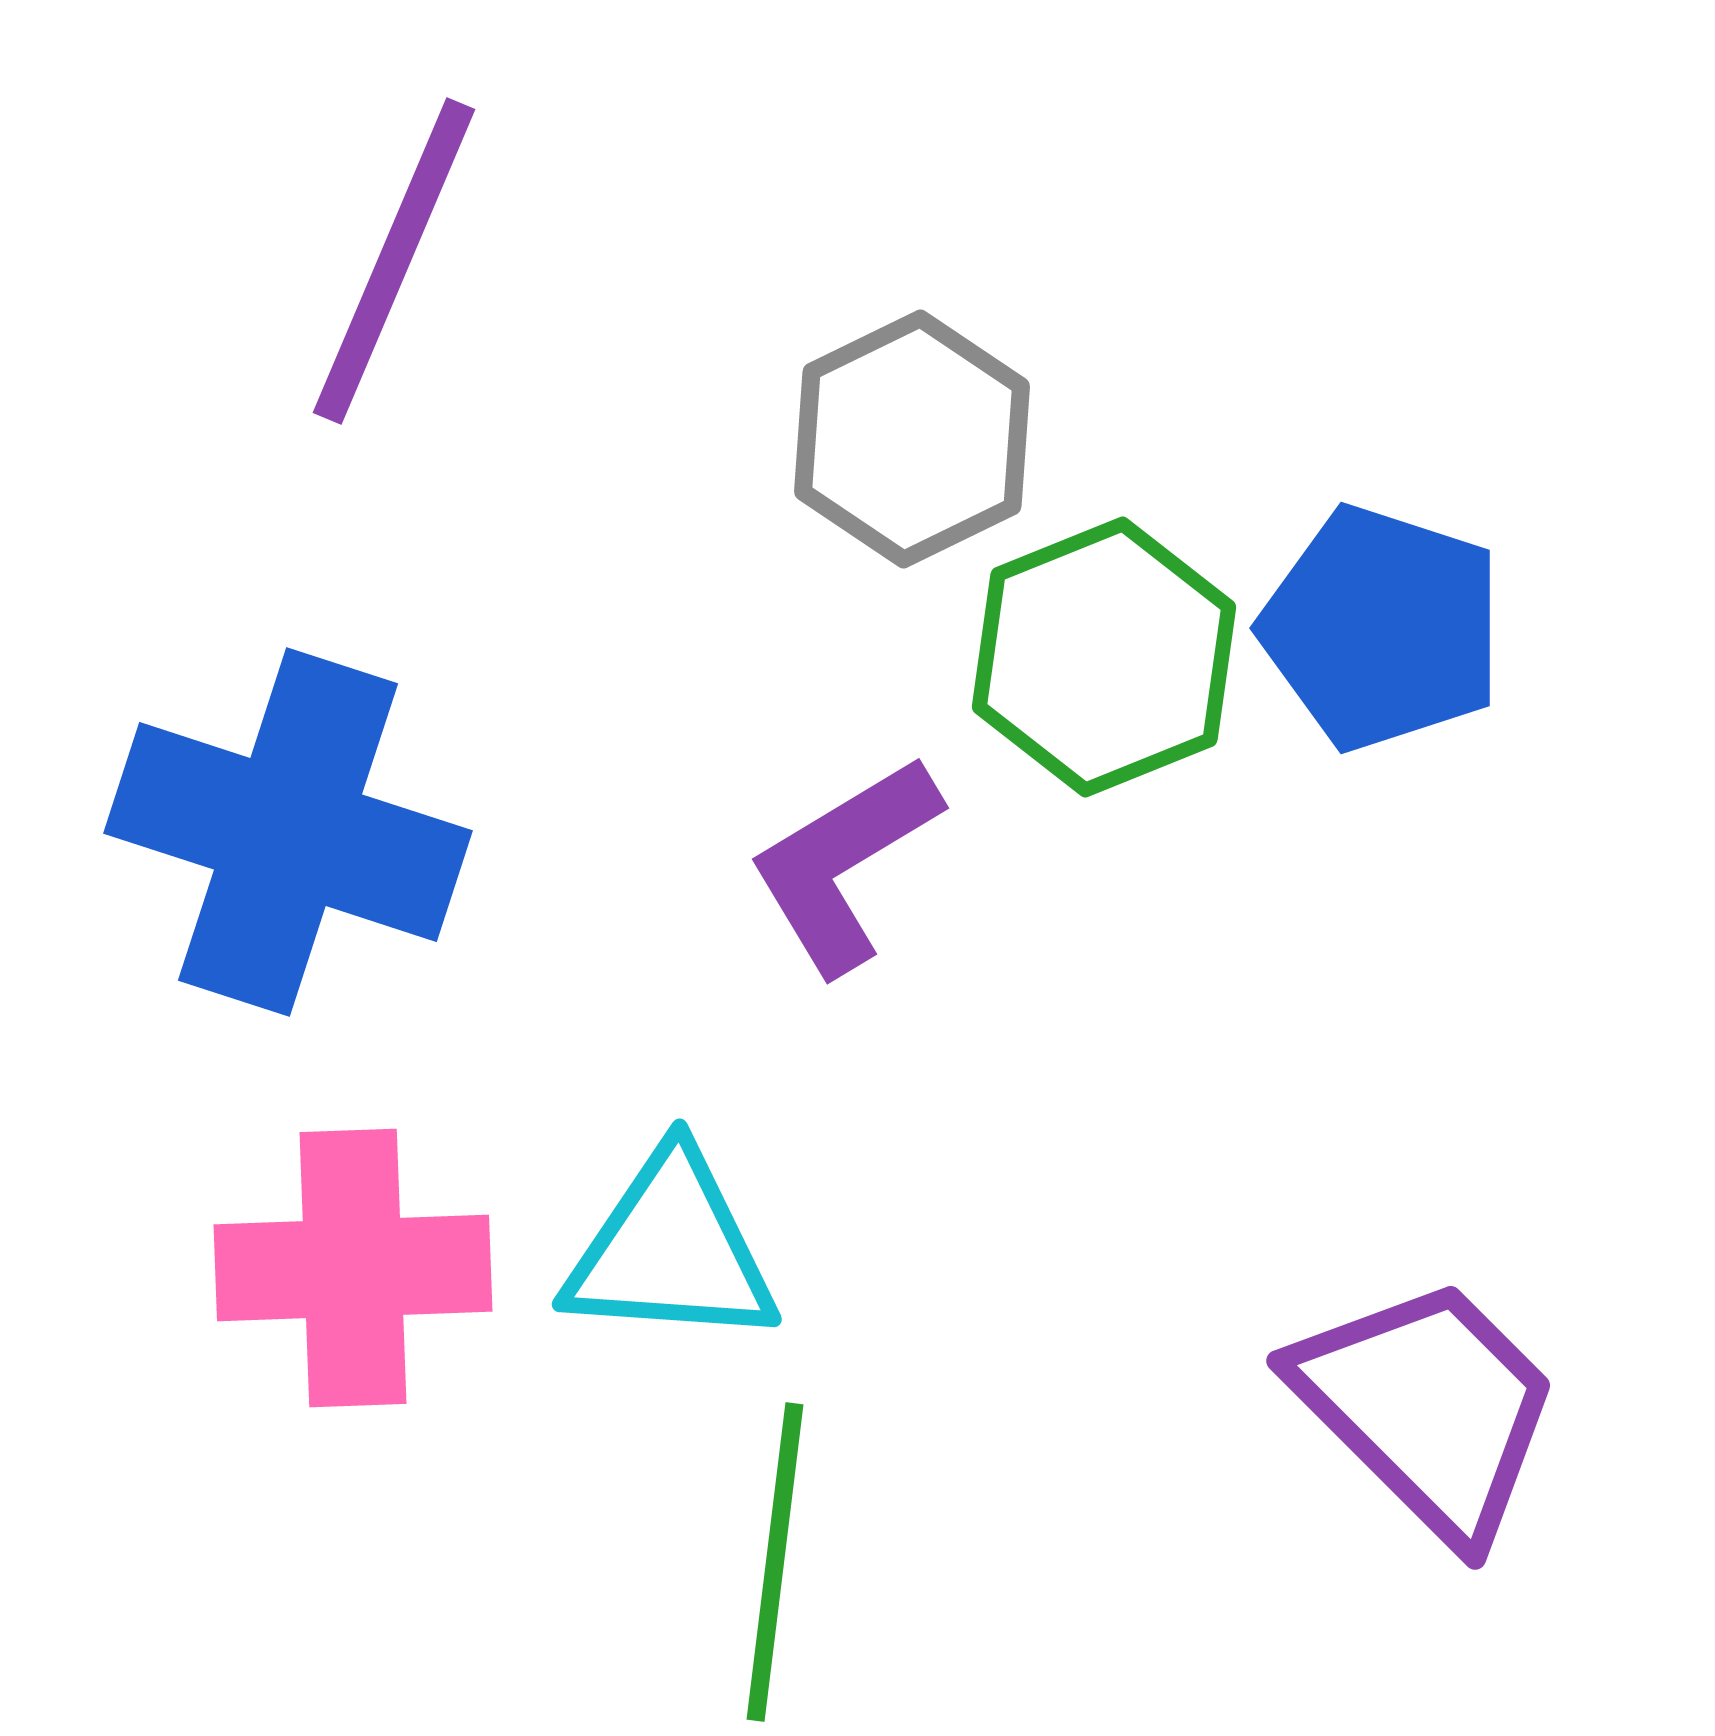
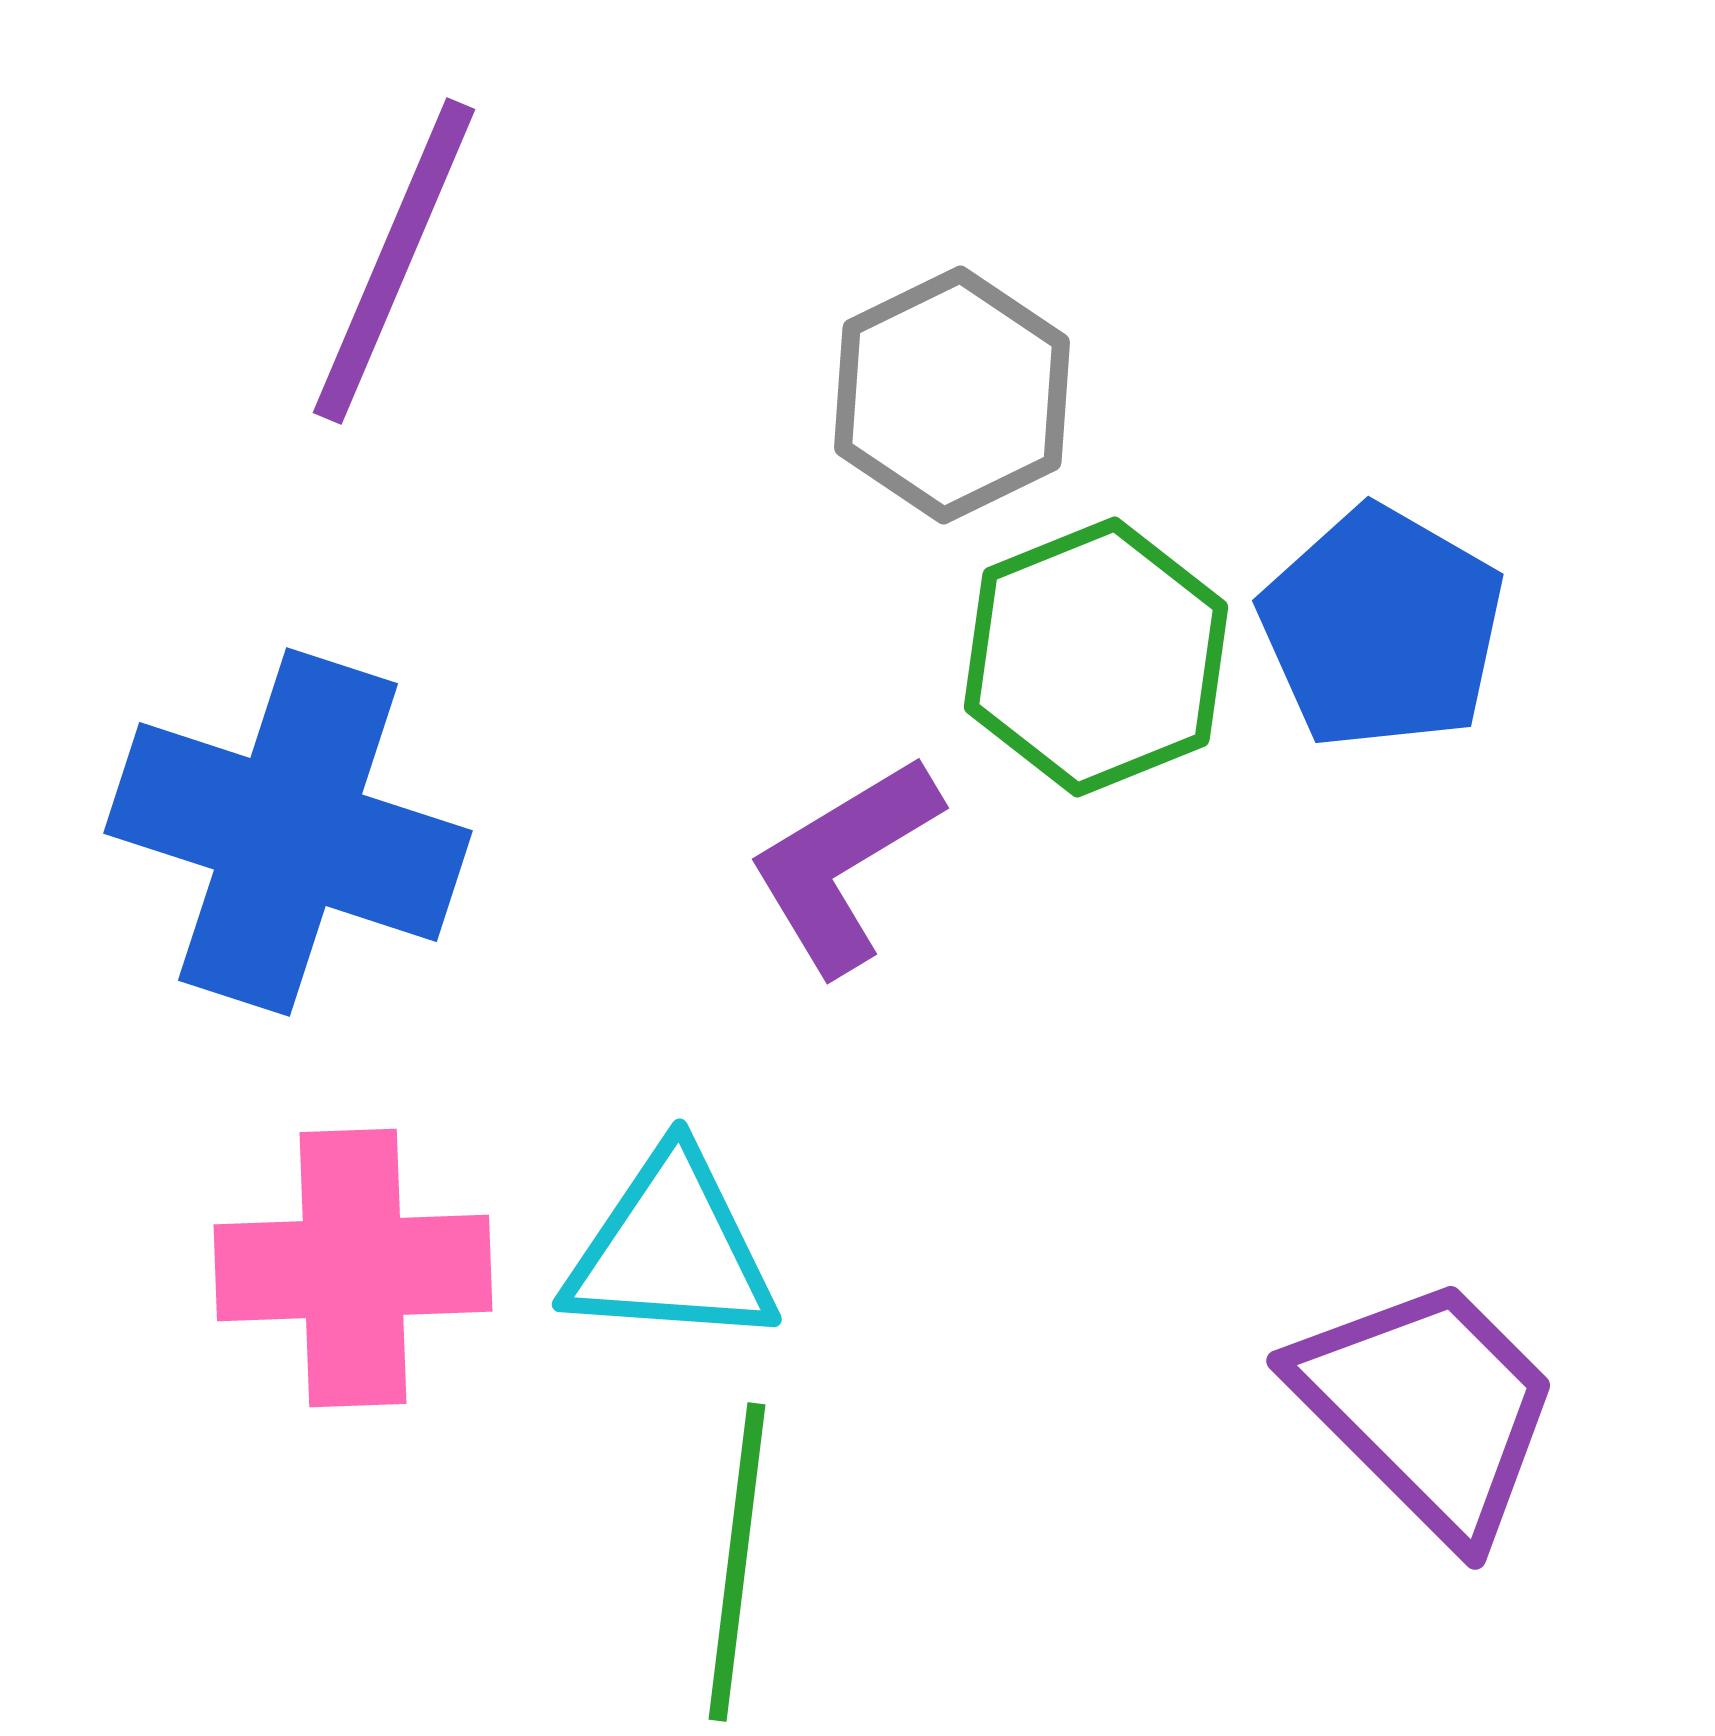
gray hexagon: moved 40 px right, 44 px up
blue pentagon: rotated 12 degrees clockwise
green hexagon: moved 8 px left
green line: moved 38 px left
